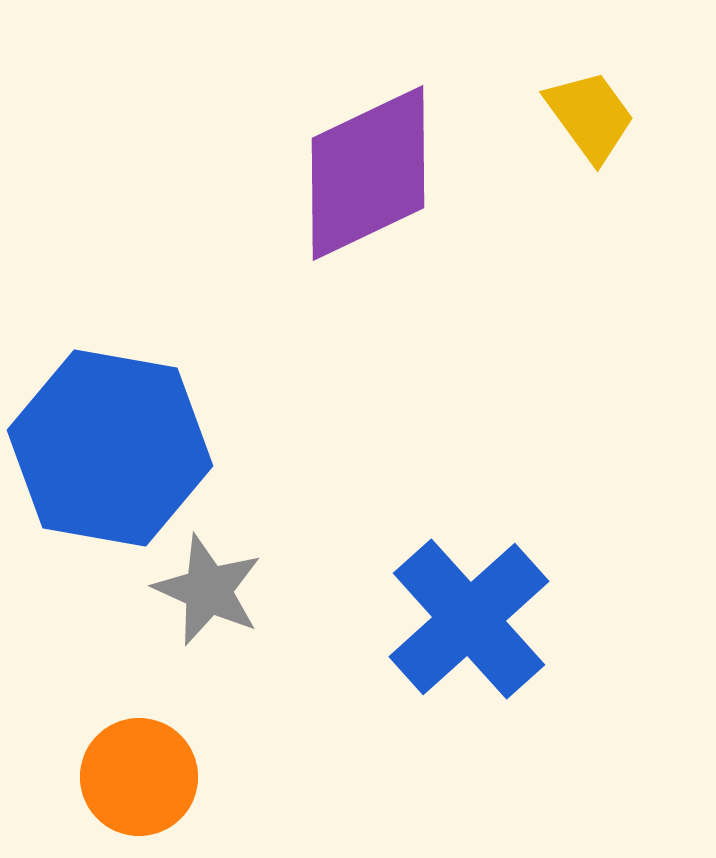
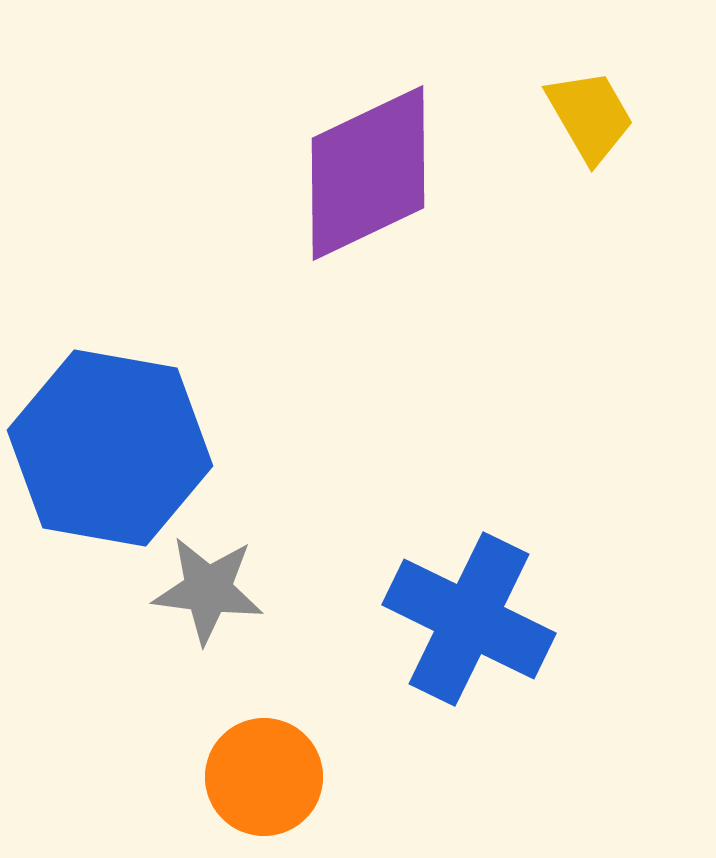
yellow trapezoid: rotated 6 degrees clockwise
gray star: rotated 17 degrees counterclockwise
blue cross: rotated 22 degrees counterclockwise
orange circle: moved 125 px right
